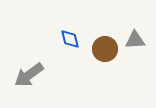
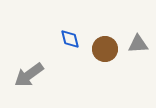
gray triangle: moved 3 px right, 4 px down
